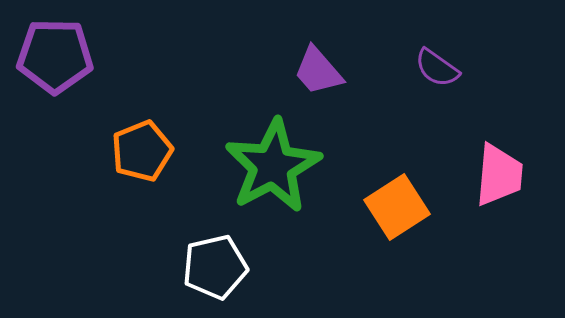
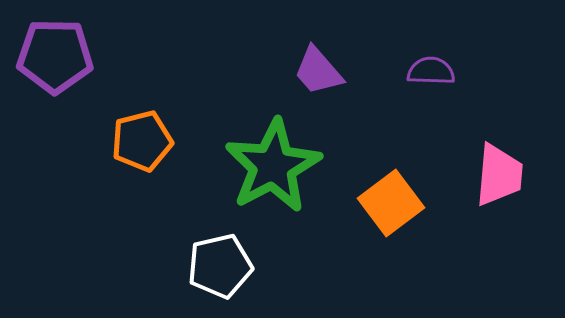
purple semicircle: moved 6 px left, 3 px down; rotated 147 degrees clockwise
orange pentagon: moved 10 px up; rotated 8 degrees clockwise
orange square: moved 6 px left, 4 px up; rotated 4 degrees counterclockwise
white pentagon: moved 5 px right, 1 px up
